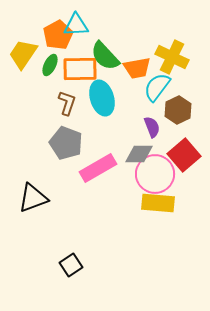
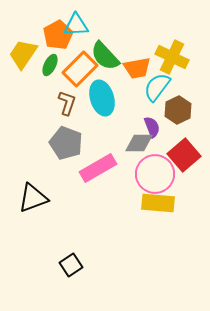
orange rectangle: rotated 44 degrees counterclockwise
gray diamond: moved 11 px up
